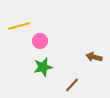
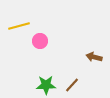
green star: moved 3 px right, 18 px down; rotated 12 degrees clockwise
